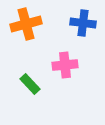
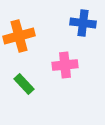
orange cross: moved 7 px left, 12 px down
green rectangle: moved 6 px left
